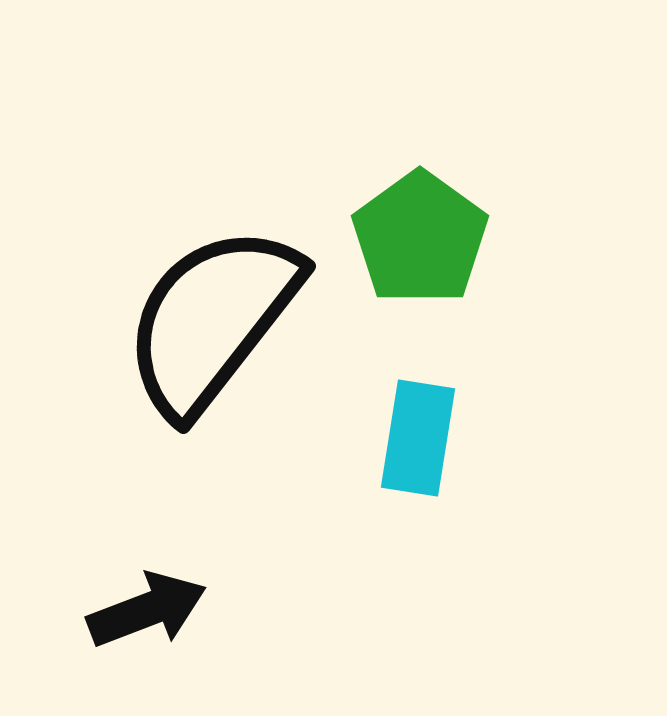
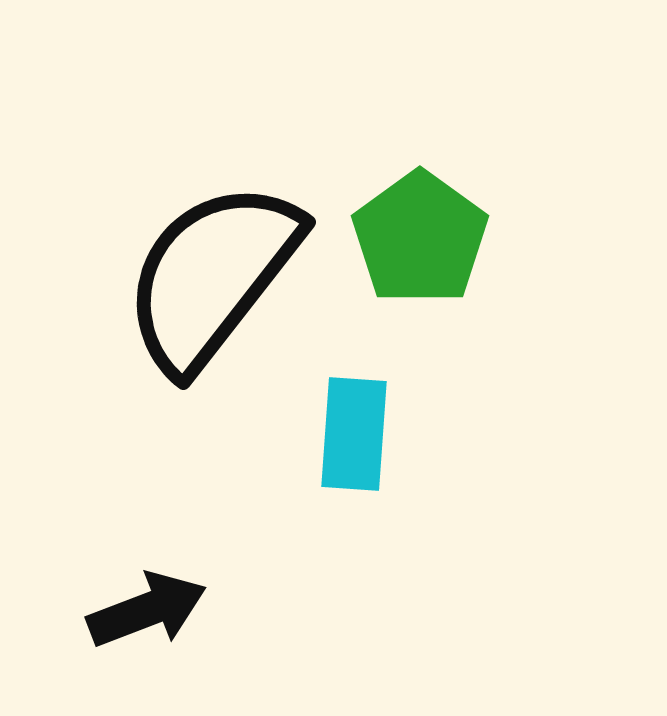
black semicircle: moved 44 px up
cyan rectangle: moved 64 px left, 4 px up; rotated 5 degrees counterclockwise
